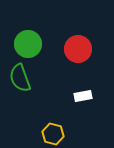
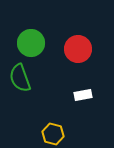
green circle: moved 3 px right, 1 px up
white rectangle: moved 1 px up
